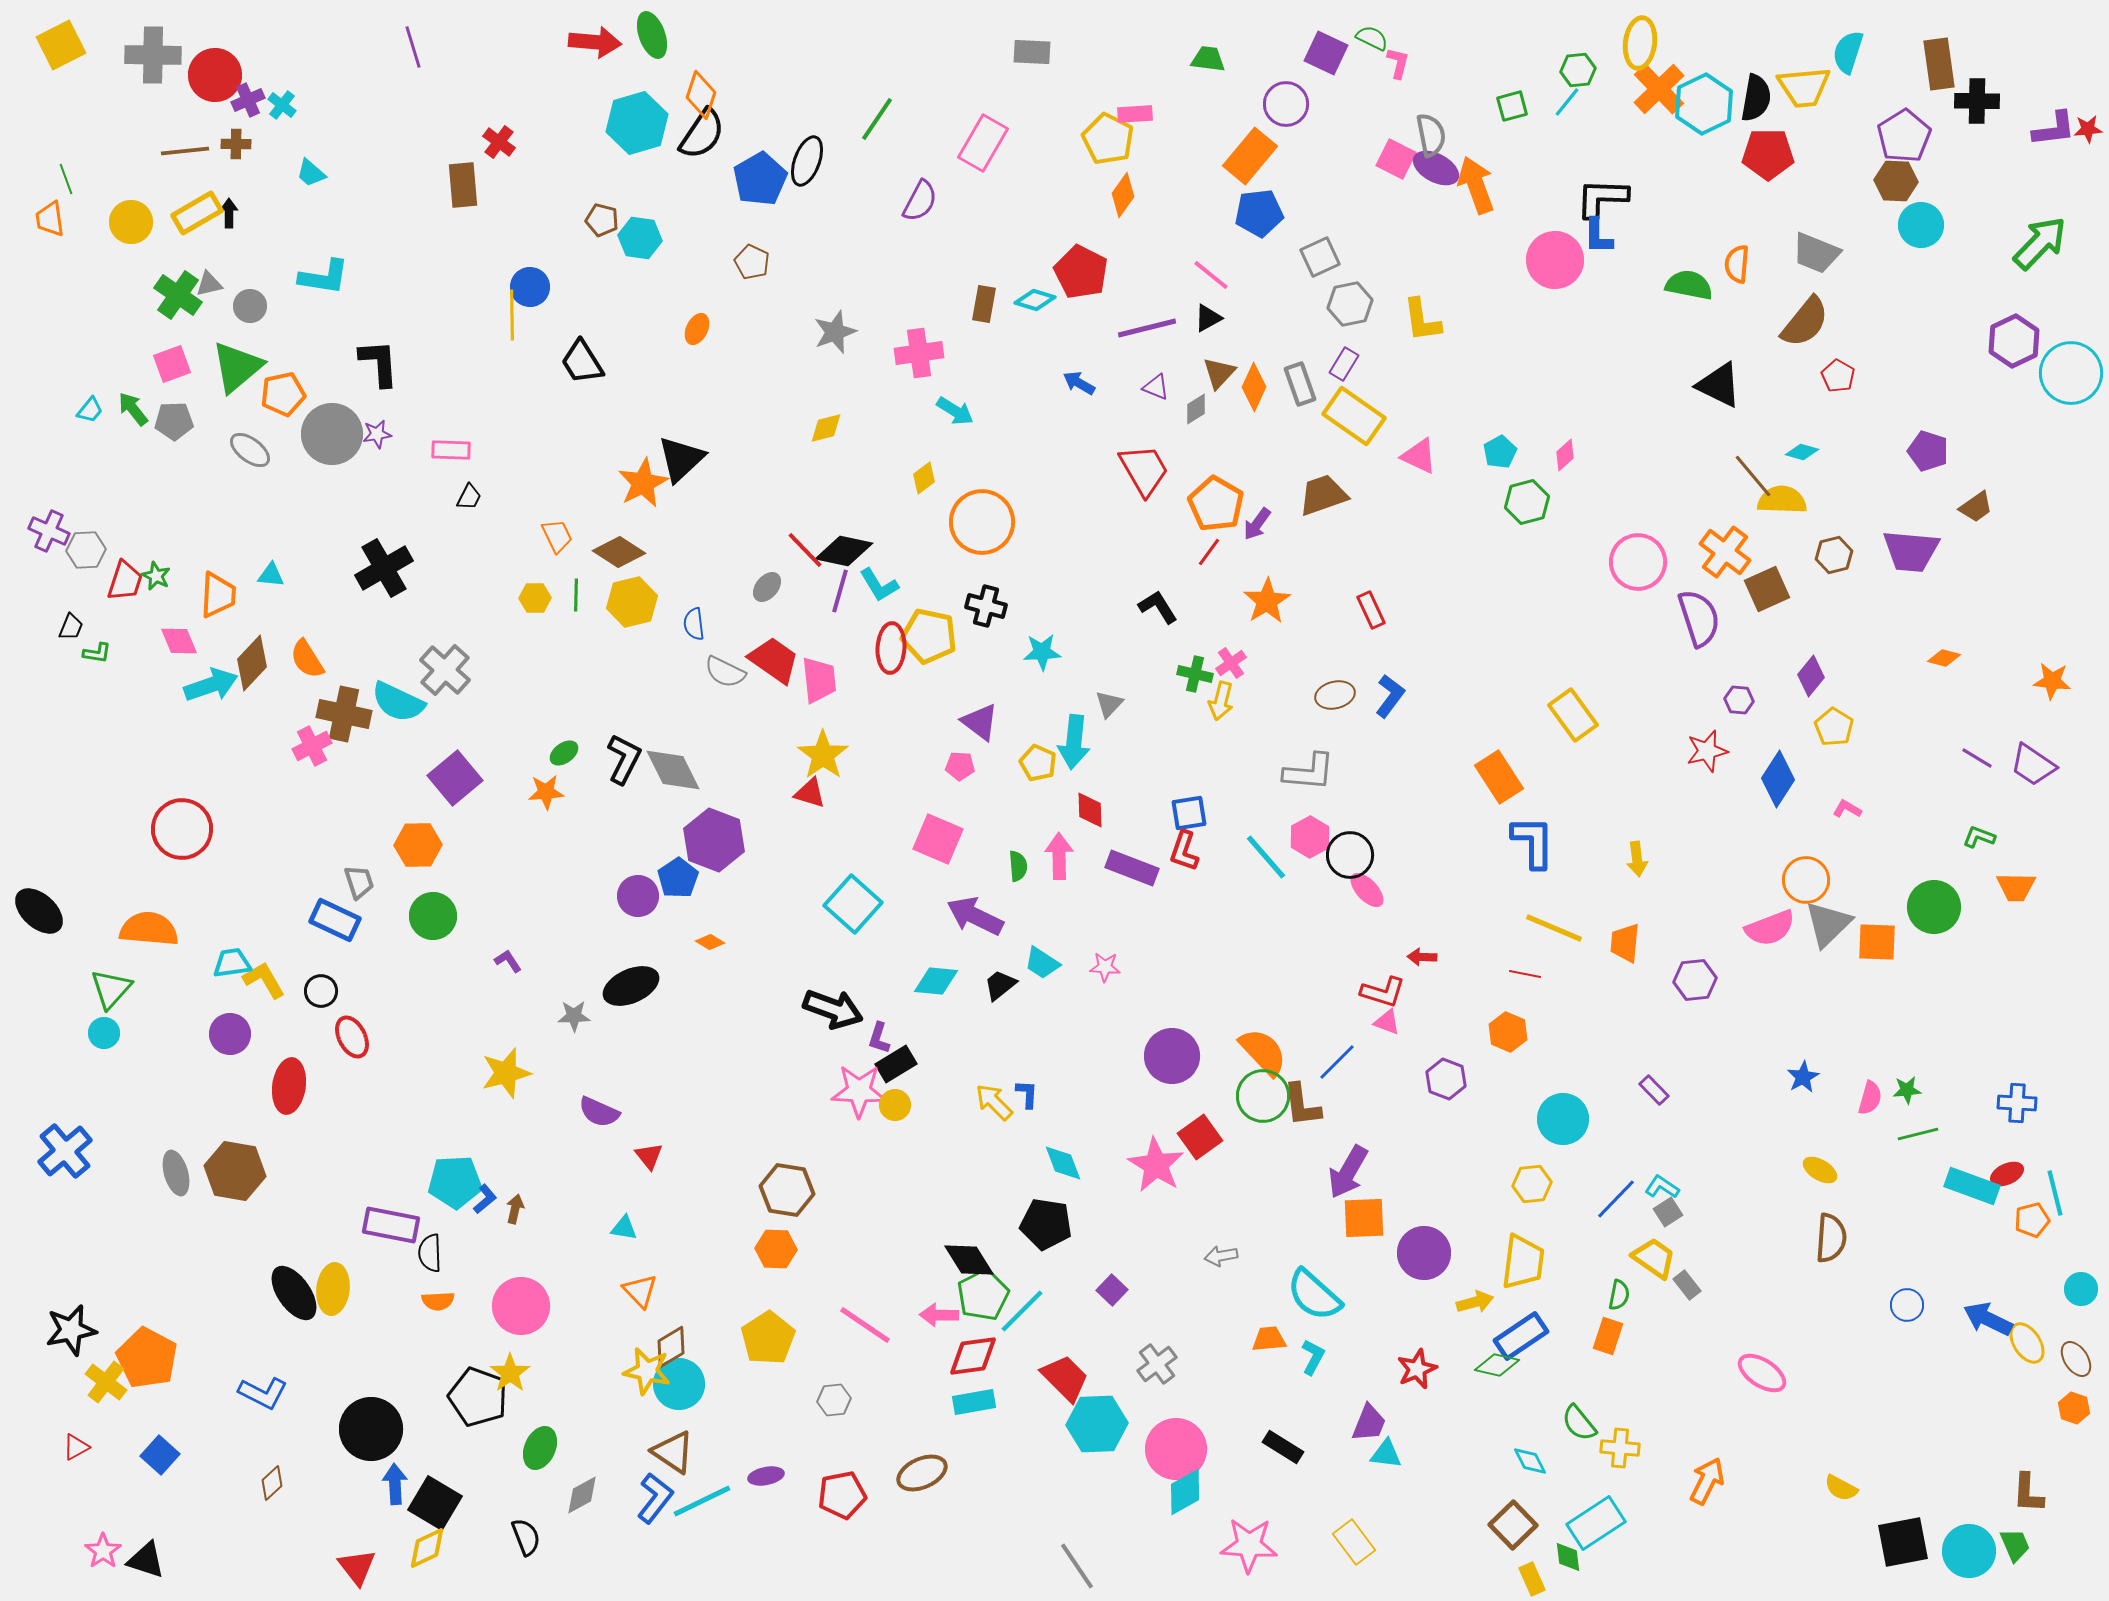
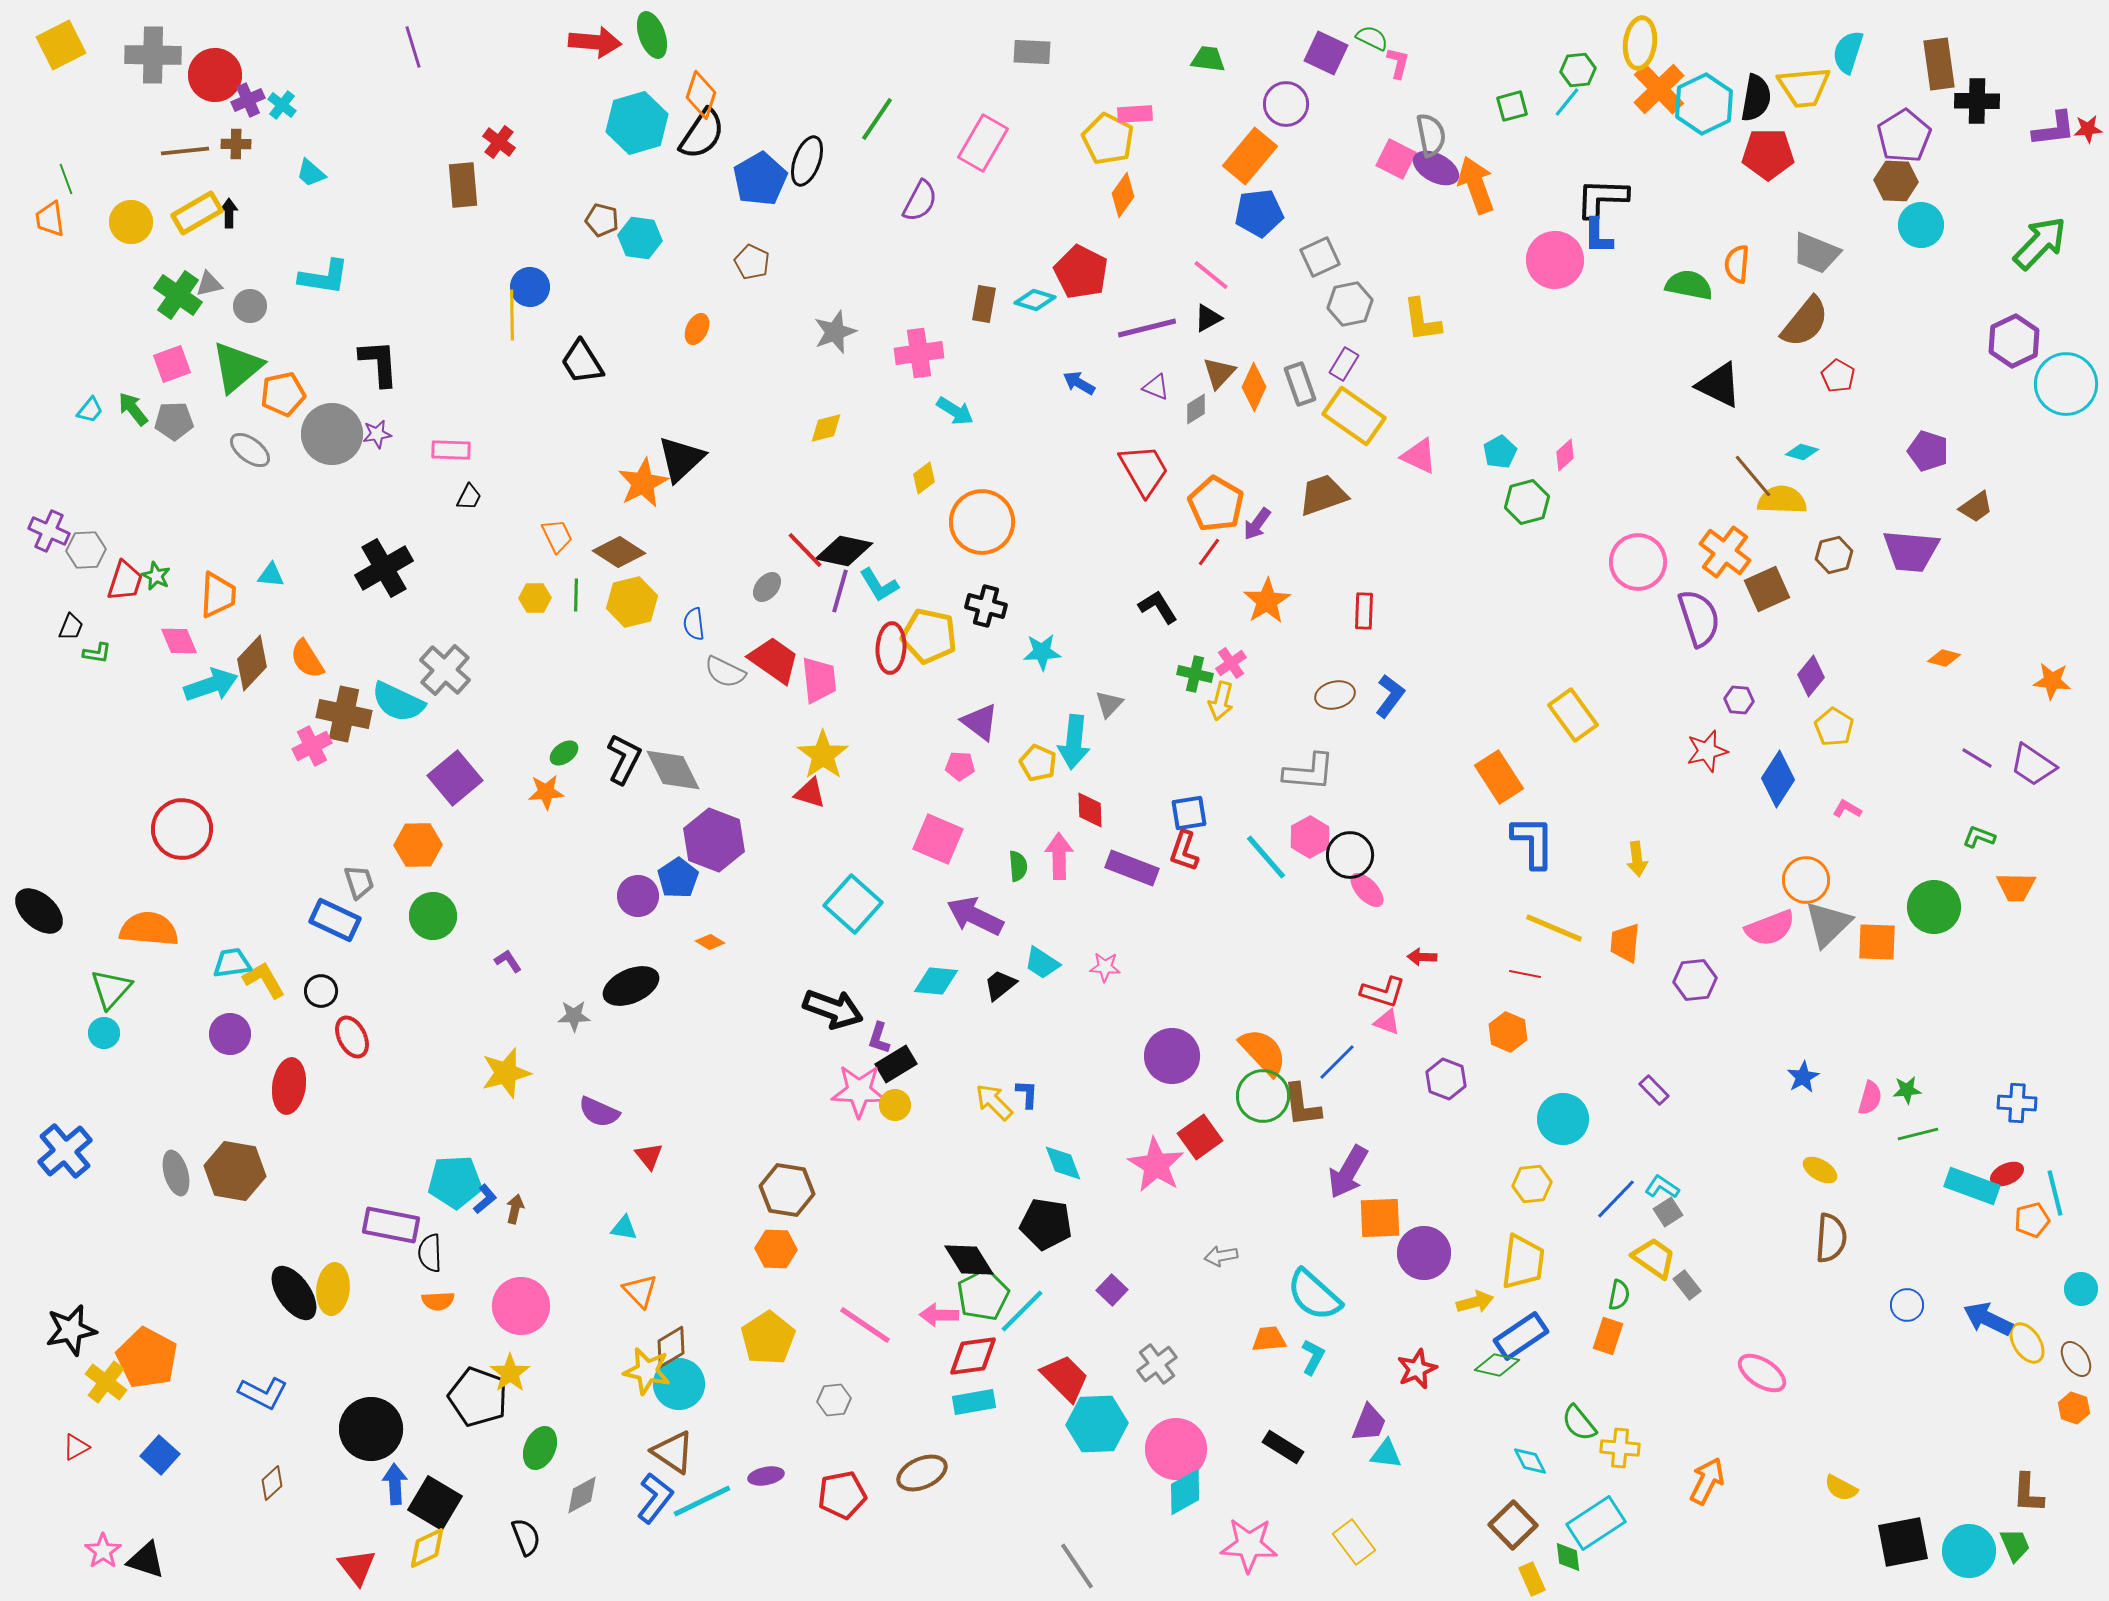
cyan circle at (2071, 373): moved 5 px left, 11 px down
red rectangle at (1371, 610): moved 7 px left, 1 px down; rotated 27 degrees clockwise
orange square at (1364, 1218): moved 16 px right
